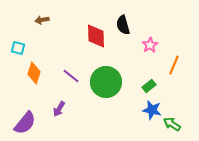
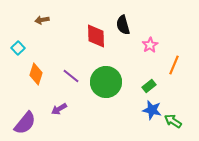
cyan square: rotated 32 degrees clockwise
orange diamond: moved 2 px right, 1 px down
purple arrow: rotated 28 degrees clockwise
green arrow: moved 1 px right, 3 px up
